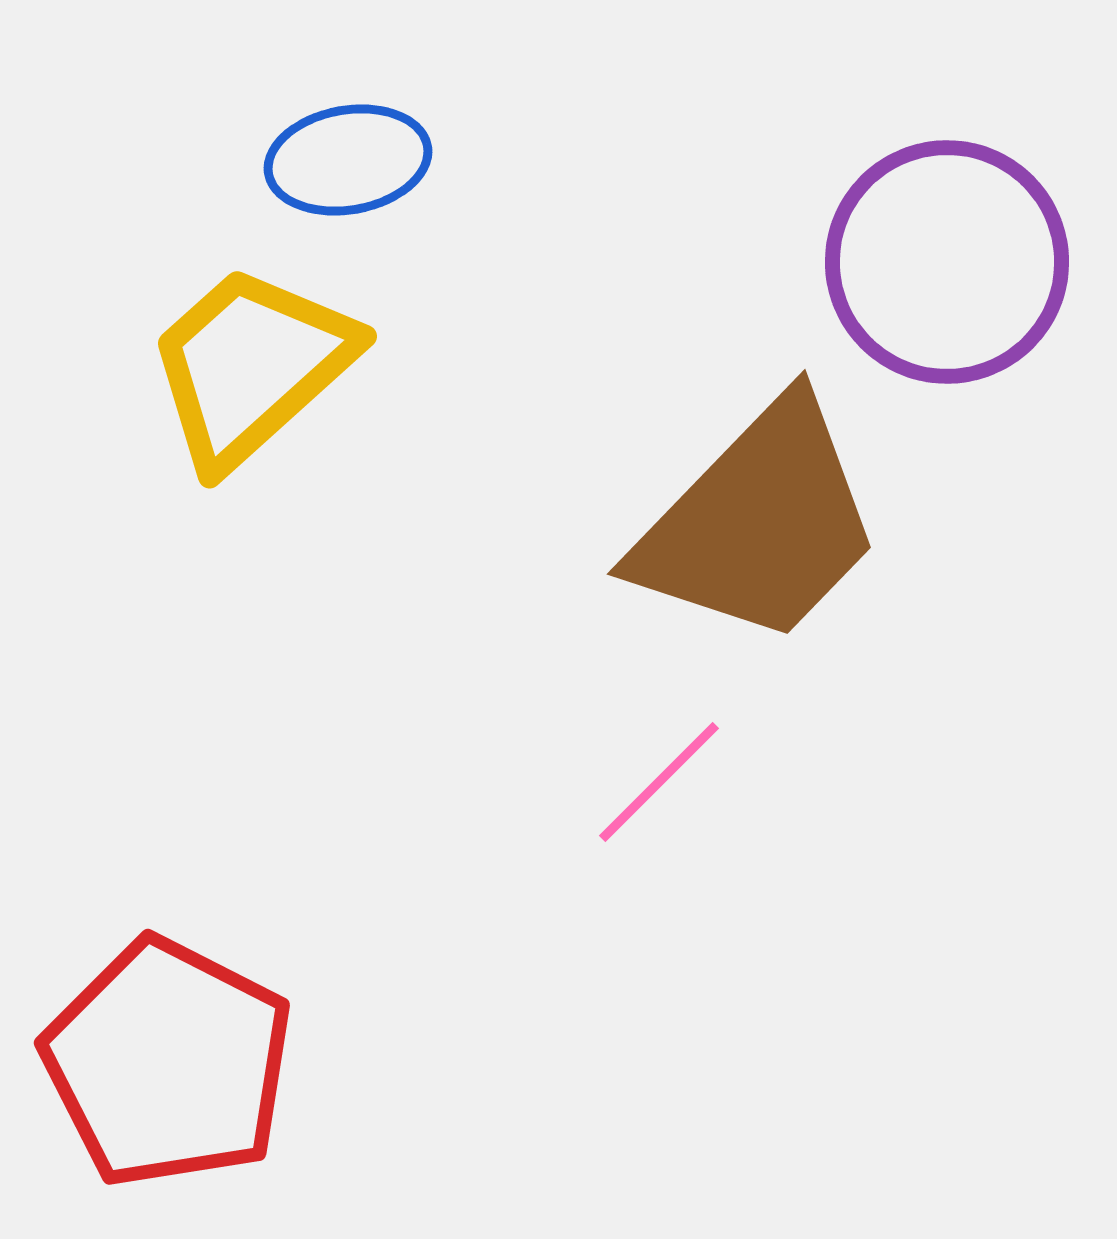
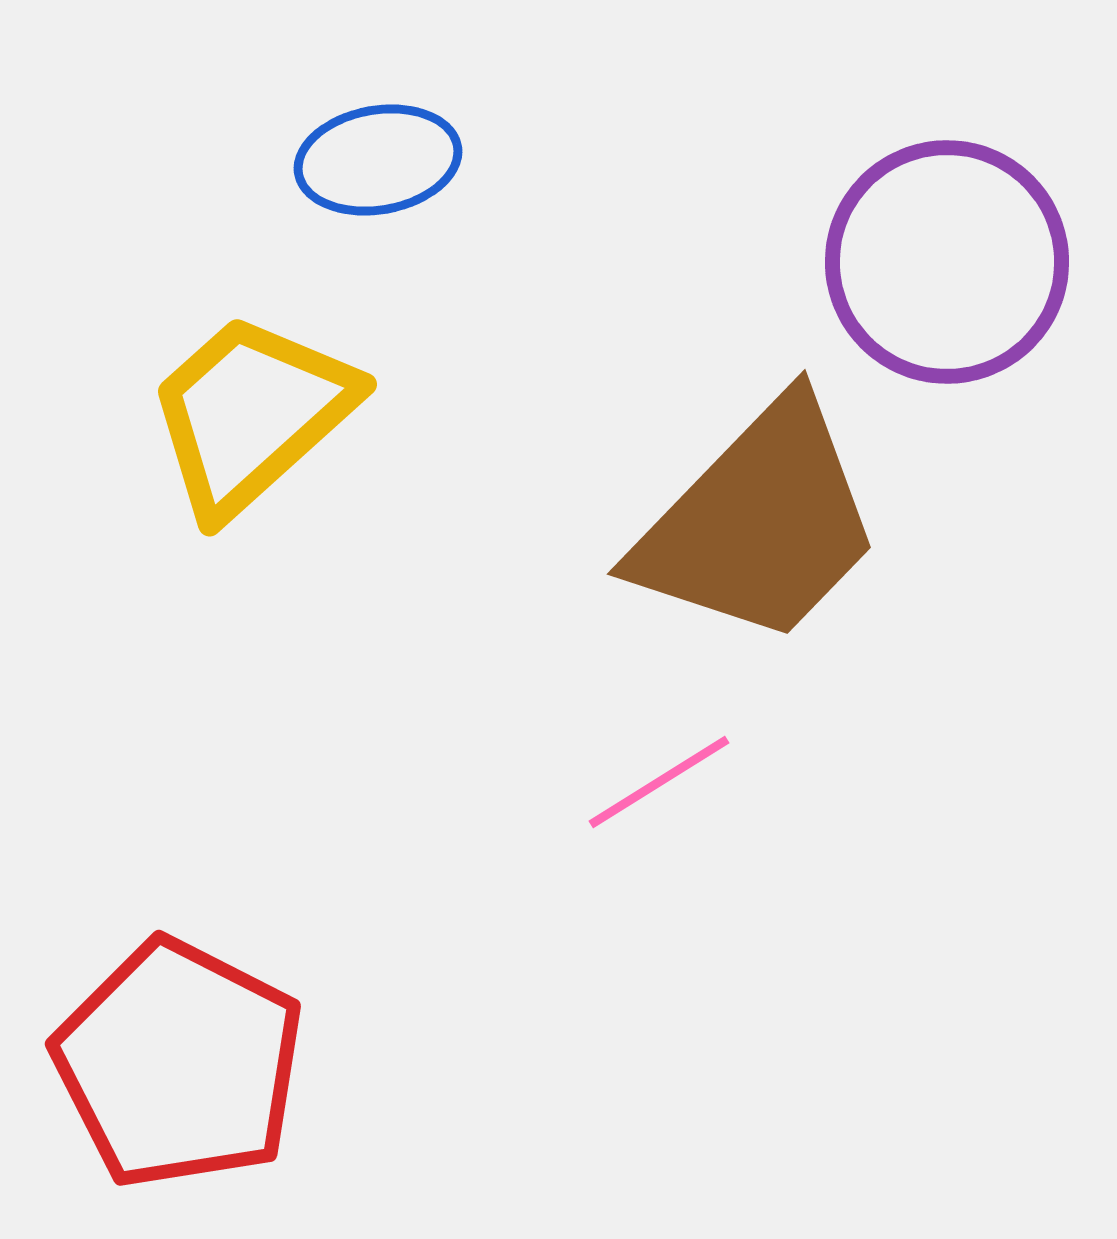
blue ellipse: moved 30 px right
yellow trapezoid: moved 48 px down
pink line: rotated 13 degrees clockwise
red pentagon: moved 11 px right, 1 px down
